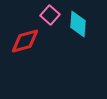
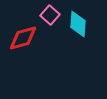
red diamond: moved 2 px left, 3 px up
